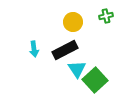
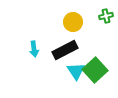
cyan triangle: moved 1 px left, 2 px down
green square: moved 10 px up
